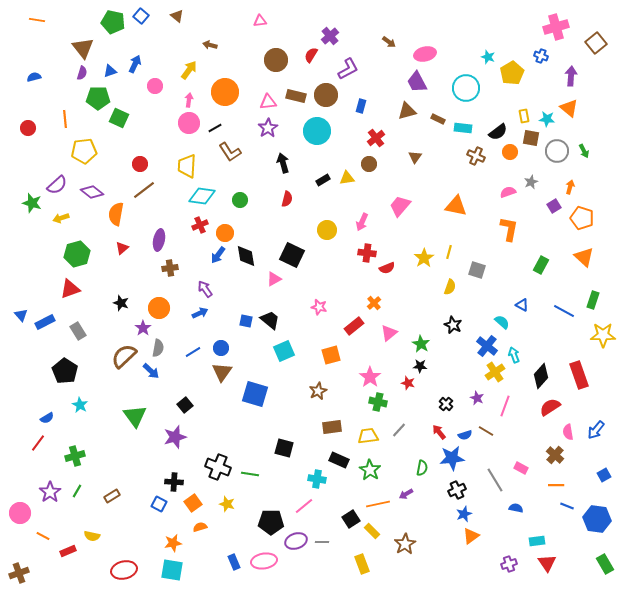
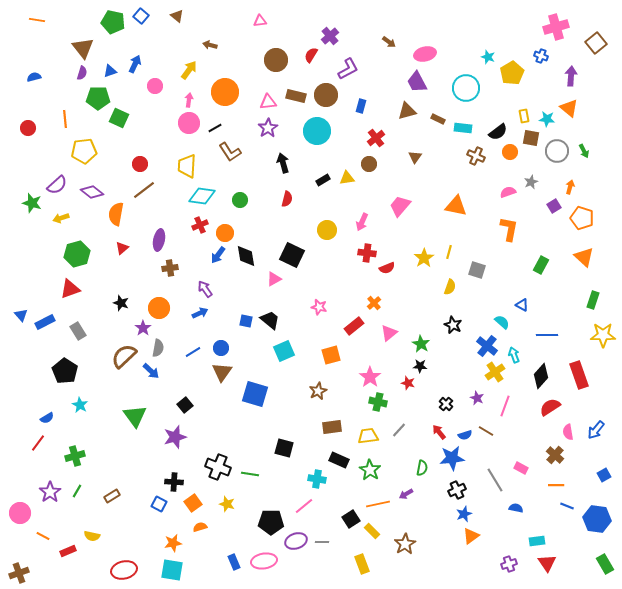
blue line at (564, 311): moved 17 px left, 24 px down; rotated 30 degrees counterclockwise
